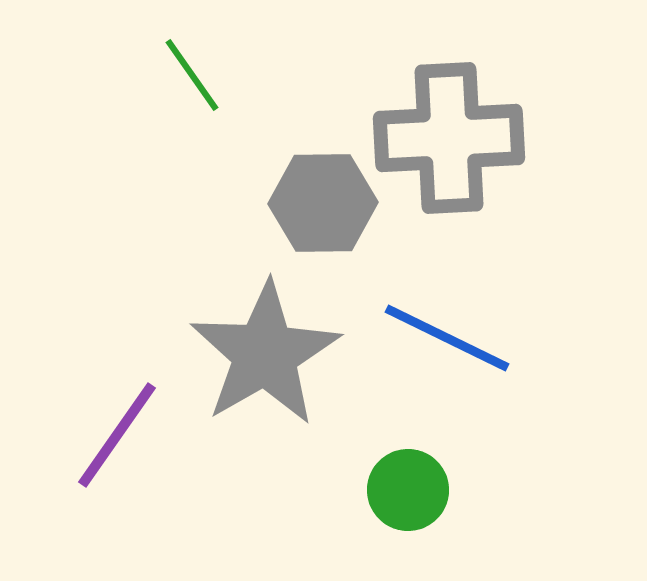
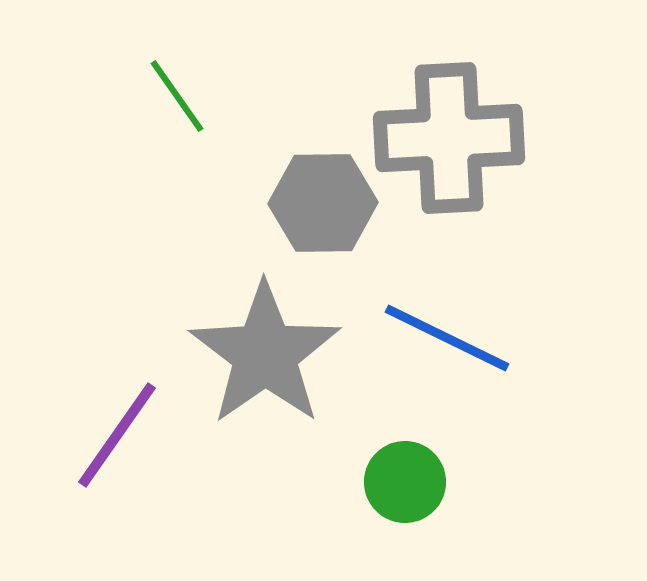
green line: moved 15 px left, 21 px down
gray star: rotated 5 degrees counterclockwise
green circle: moved 3 px left, 8 px up
